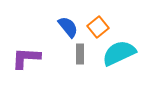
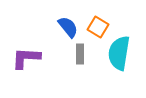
orange square: rotated 20 degrees counterclockwise
cyan semicircle: rotated 56 degrees counterclockwise
